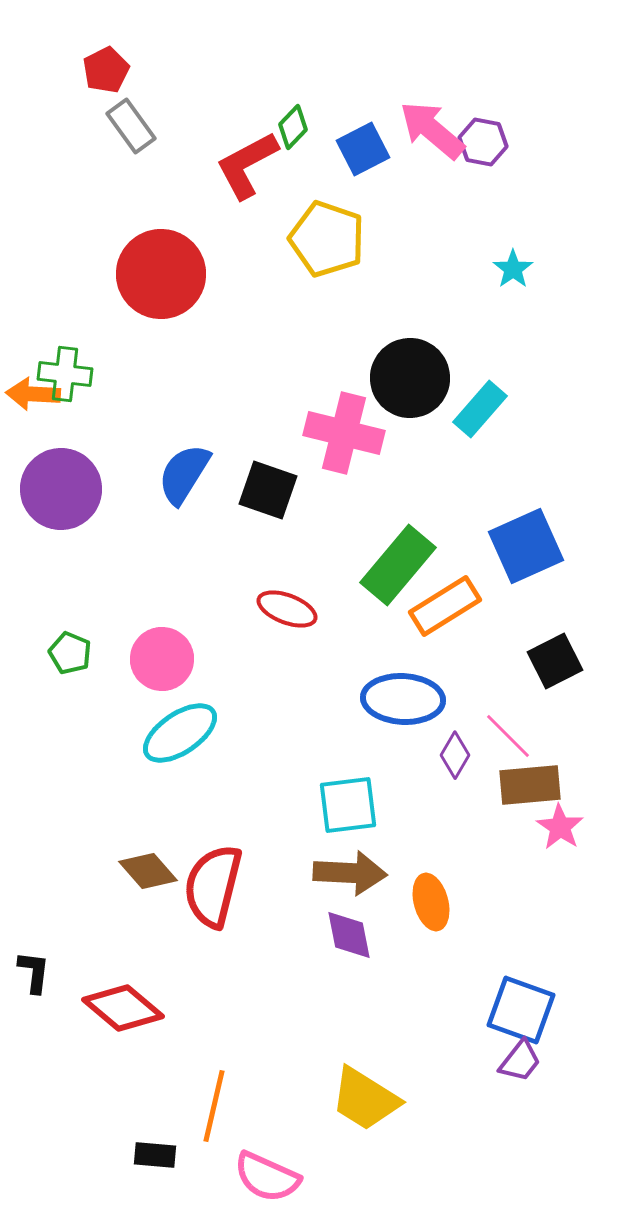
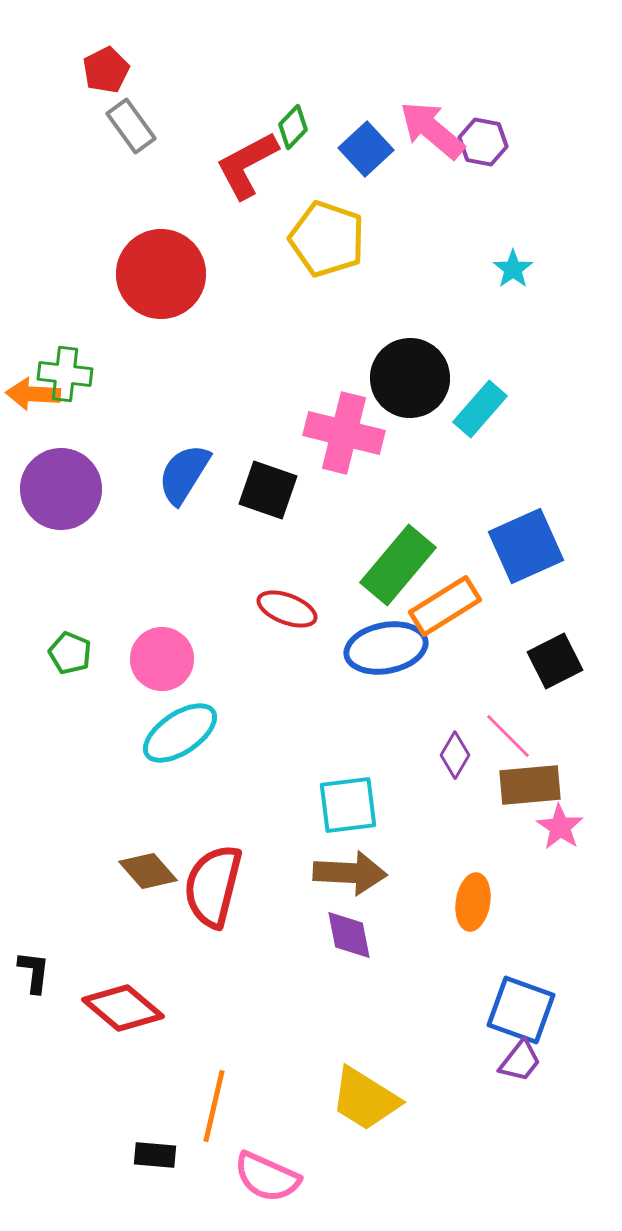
blue square at (363, 149): moved 3 px right; rotated 16 degrees counterclockwise
blue ellipse at (403, 699): moved 17 px left, 51 px up; rotated 14 degrees counterclockwise
orange ellipse at (431, 902): moved 42 px right; rotated 24 degrees clockwise
